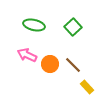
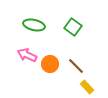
green square: rotated 12 degrees counterclockwise
brown line: moved 3 px right, 1 px down
